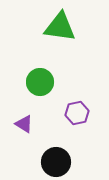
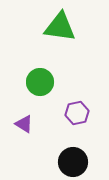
black circle: moved 17 px right
